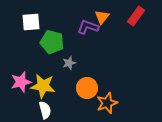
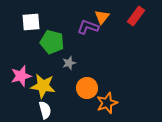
pink star: moved 6 px up
